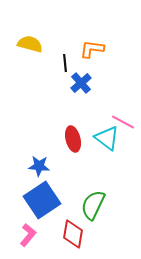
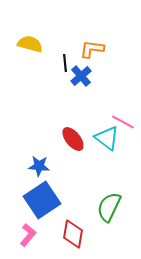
blue cross: moved 7 px up
red ellipse: rotated 25 degrees counterclockwise
green semicircle: moved 16 px right, 2 px down
